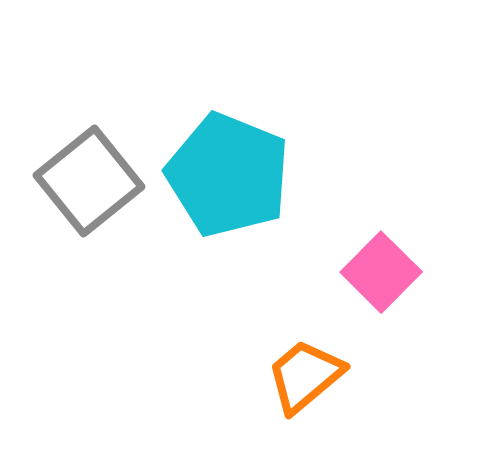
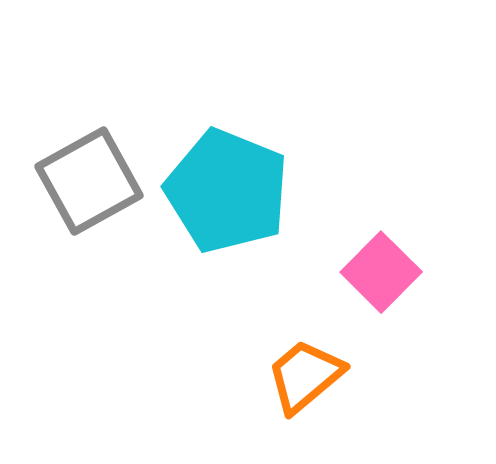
cyan pentagon: moved 1 px left, 16 px down
gray square: rotated 10 degrees clockwise
